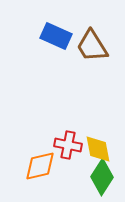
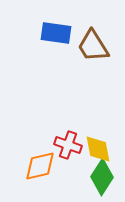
blue rectangle: moved 3 px up; rotated 16 degrees counterclockwise
brown trapezoid: moved 1 px right
red cross: rotated 8 degrees clockwise
